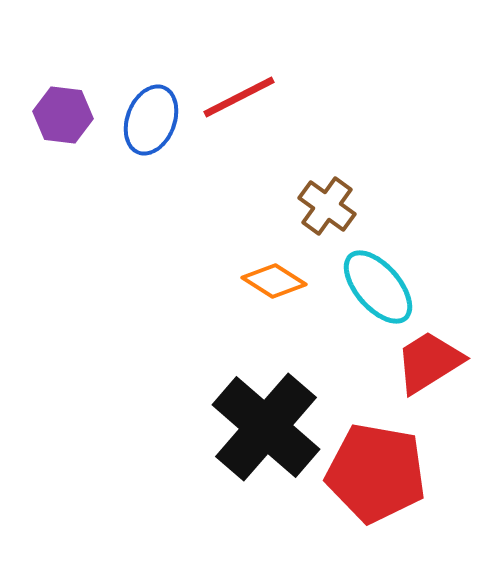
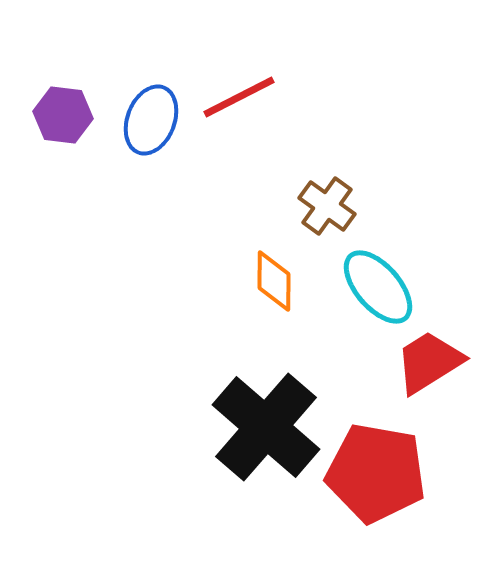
orange diamond: rotated 58 degrees clockwise
